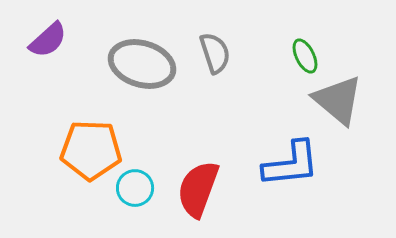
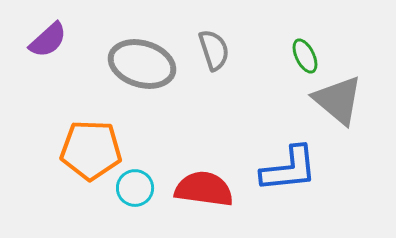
gray semicircle: moved 1 px left, 3 px up
blue L-shape: moved 2 px left, 5 px down
red semicircle: moved 6 px right; rotated 78 degrees clockwise
